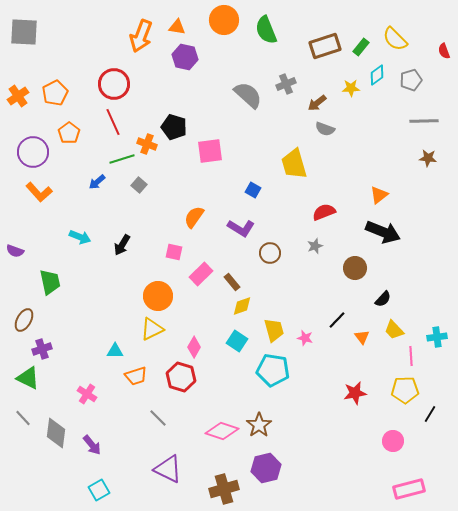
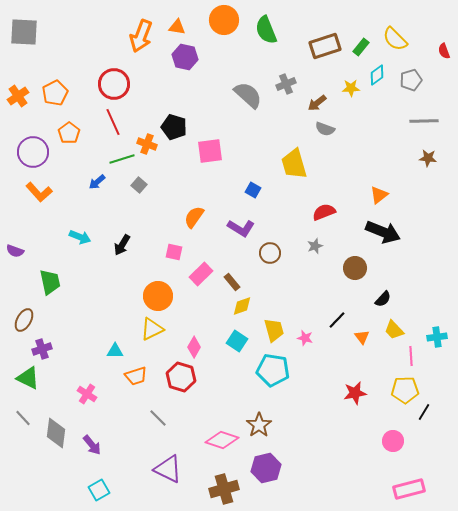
black line at (430, 414): moved 6 px left, 2 px up
pink diamond at (222, 431): moved 9 px down
